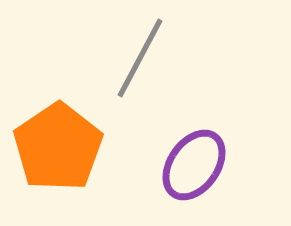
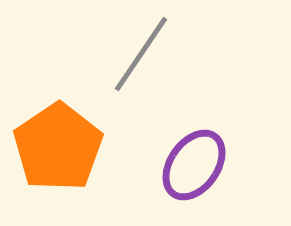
gray line: moved 1 px right, 4 px up; rotated 6 degrees clockwise
